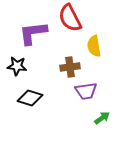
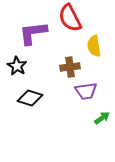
black star: rotated 24 degrees clockwise
